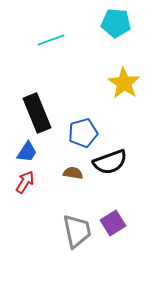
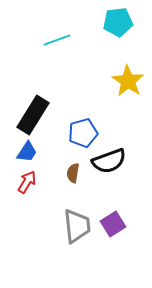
cyan pentagon: moved 2 px right, 1 px up; rotated 12 degrees counterclockwise
cyan line: moved 6 px right
yellow star: moved 4 px right, 2 px up
black rectangle: moved 4 px left, 2 px down; rotated 54 degrees clockwise
black semicircle: moved 1 px left, 1 px up
brown semicircle: rotated 90 degrees counterclockwise
red arrow: moved 2 px right
purple square: moved 1 px down
gray trapezoid: moved 5 px up; rotated 6 degrees clockwise
